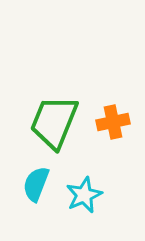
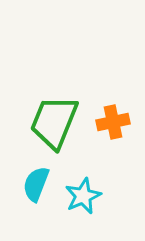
cyan star: moved 1 px left, 1 px down
